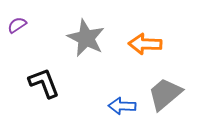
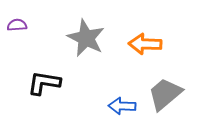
purple semicircle: rotated 30 degrees clockwise
black L-shape: rotated 60 degrees counterclockwise
